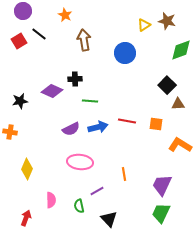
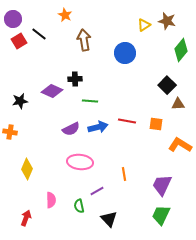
purple circle: moved 10 px left, 8 px down
green diamond: rotated 30 degrees counterclockwise
green trapezoid: moved 2 px down
